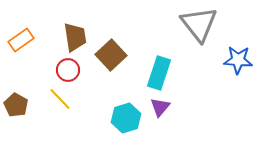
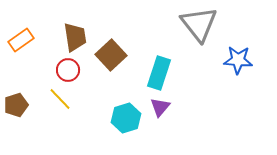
brown pentagon: rotated 25 degrees clockwise
